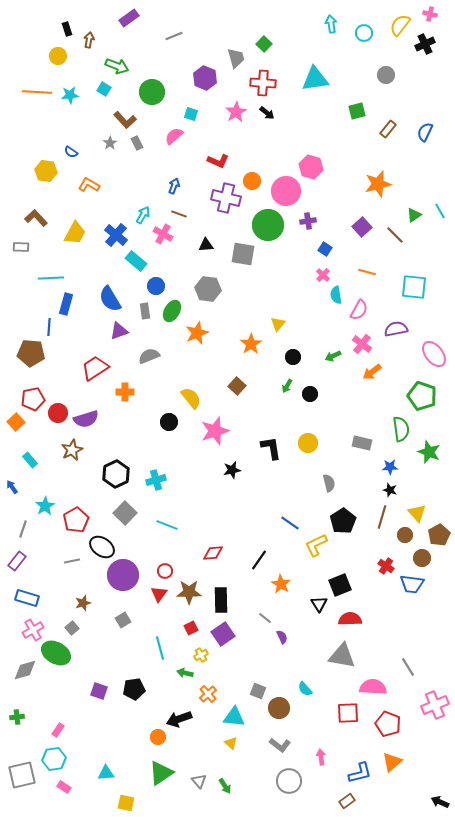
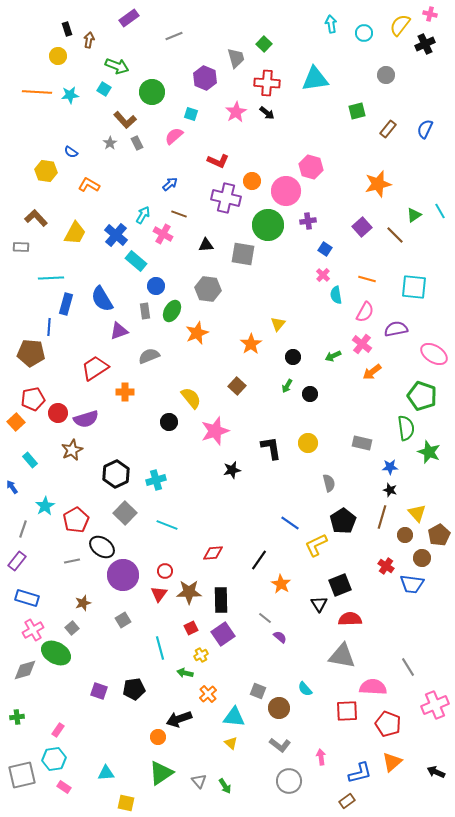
red cross at (263, 83): moved 4 px right
blue semicircle at (425, 132): moved 3 px up
blue arrow at (174, 186): moved 4 px left, 2 px up; rotated 28 degrees clockwise
orange line at (367, 272): moved 7 px down
blue semicircle at (110, 299): moved 8 px left
pink semicircle at (359, 310): moved 6 px right, 2 px down
pink ellipse at (434, 354): rotated 20 degrees counterclockwise
green semicircle at (401, 429): moved 5 px right, 1 px up
purple semicircle at (282, 637): moved 2 px left; rotated 24 degrees counterclockwise
red square at (348, 713): moved 1 px left, 2 px up
black arrow at (440, 802): moved 4 px left, 30 px up
